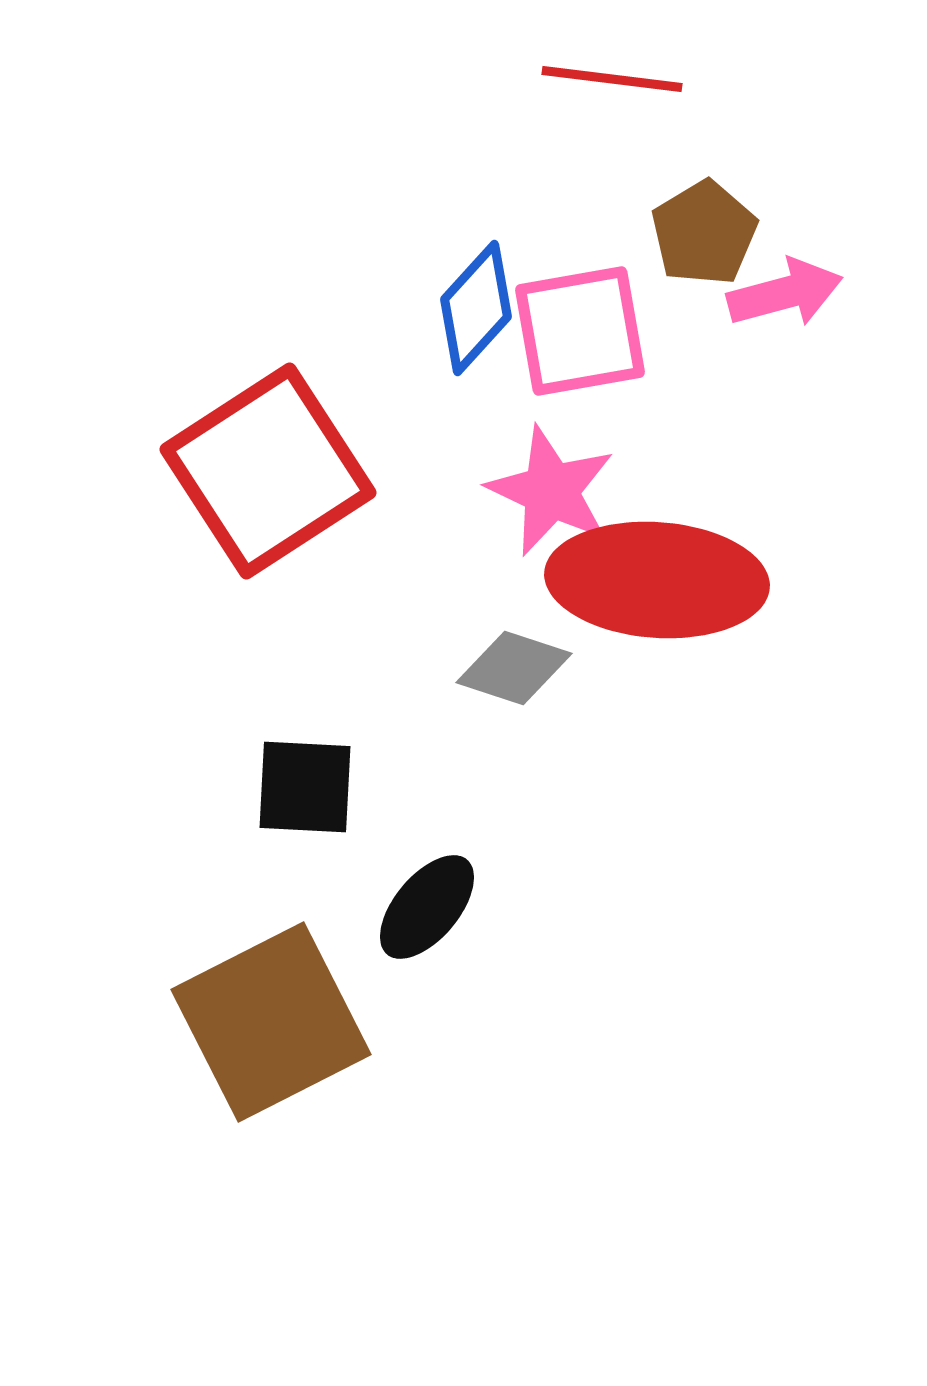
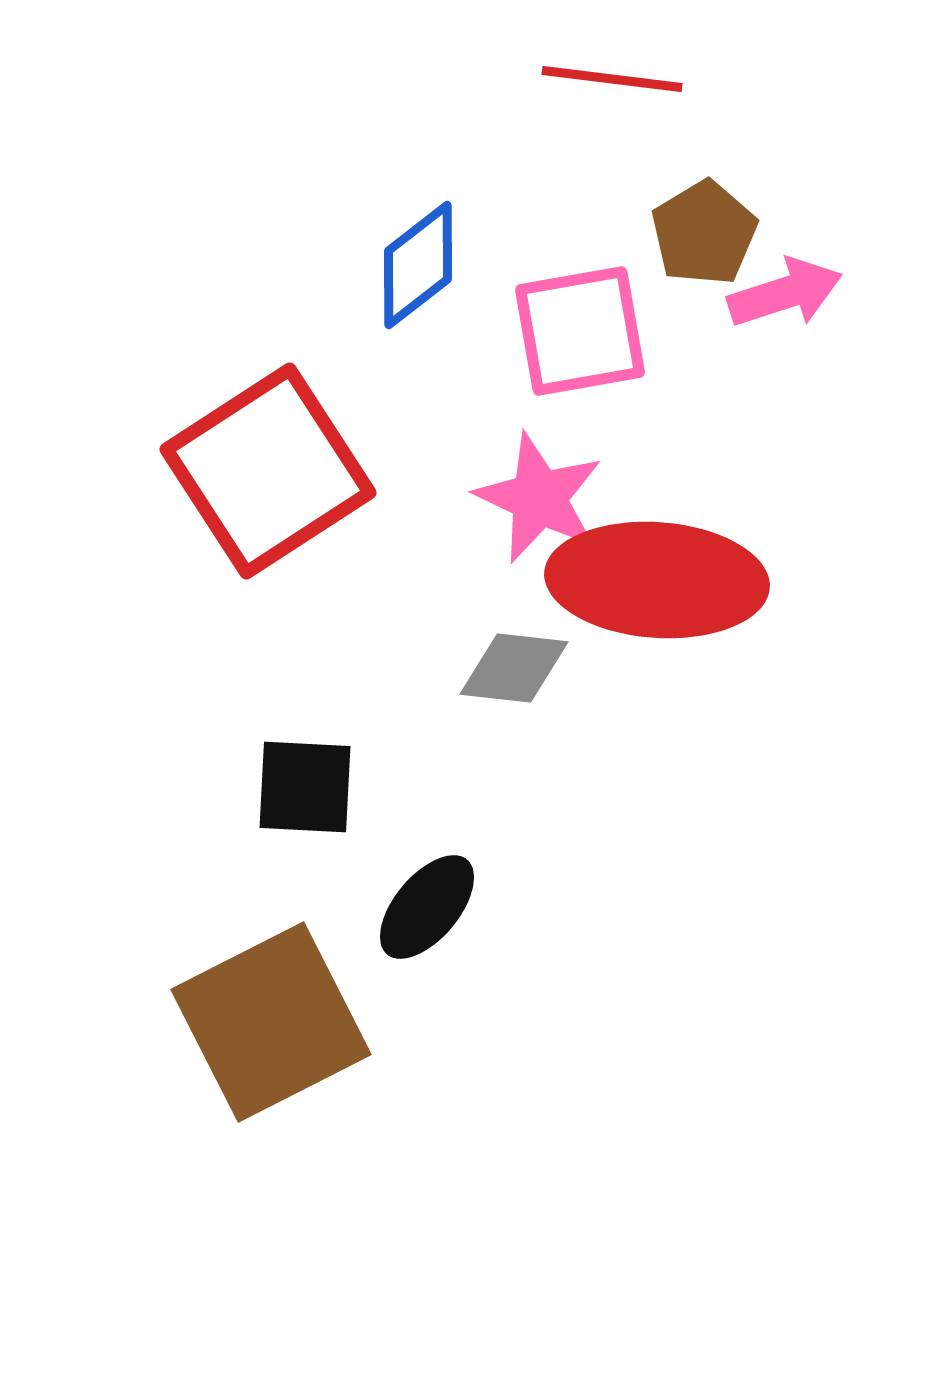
pink arrow: rotated 3 degrees counterclockwise
blue diamond: moved 58 px left, 43 px up; rotated 10 degrees clockwise
pink star: moved 12 px left, 7 px down
gray diamond: rotated 12 degrees counterclockwise
